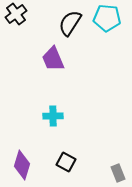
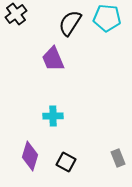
purple diamond: moved 8 px right, 9 px up
gray rectangle: moved 15 px up
